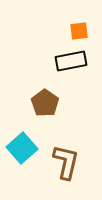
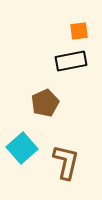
brown pentagon: rotated 12 degrees clockwise
